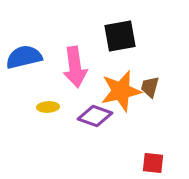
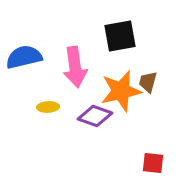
brown trapezoid: moved 2 px left, 5 px up
